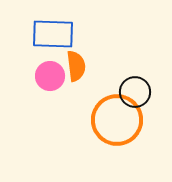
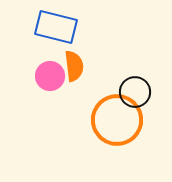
blue rectangle: moved 3 px right, 7 px up; rotated 12 degrees clockwise
orange semicircle: moved 2 px left
